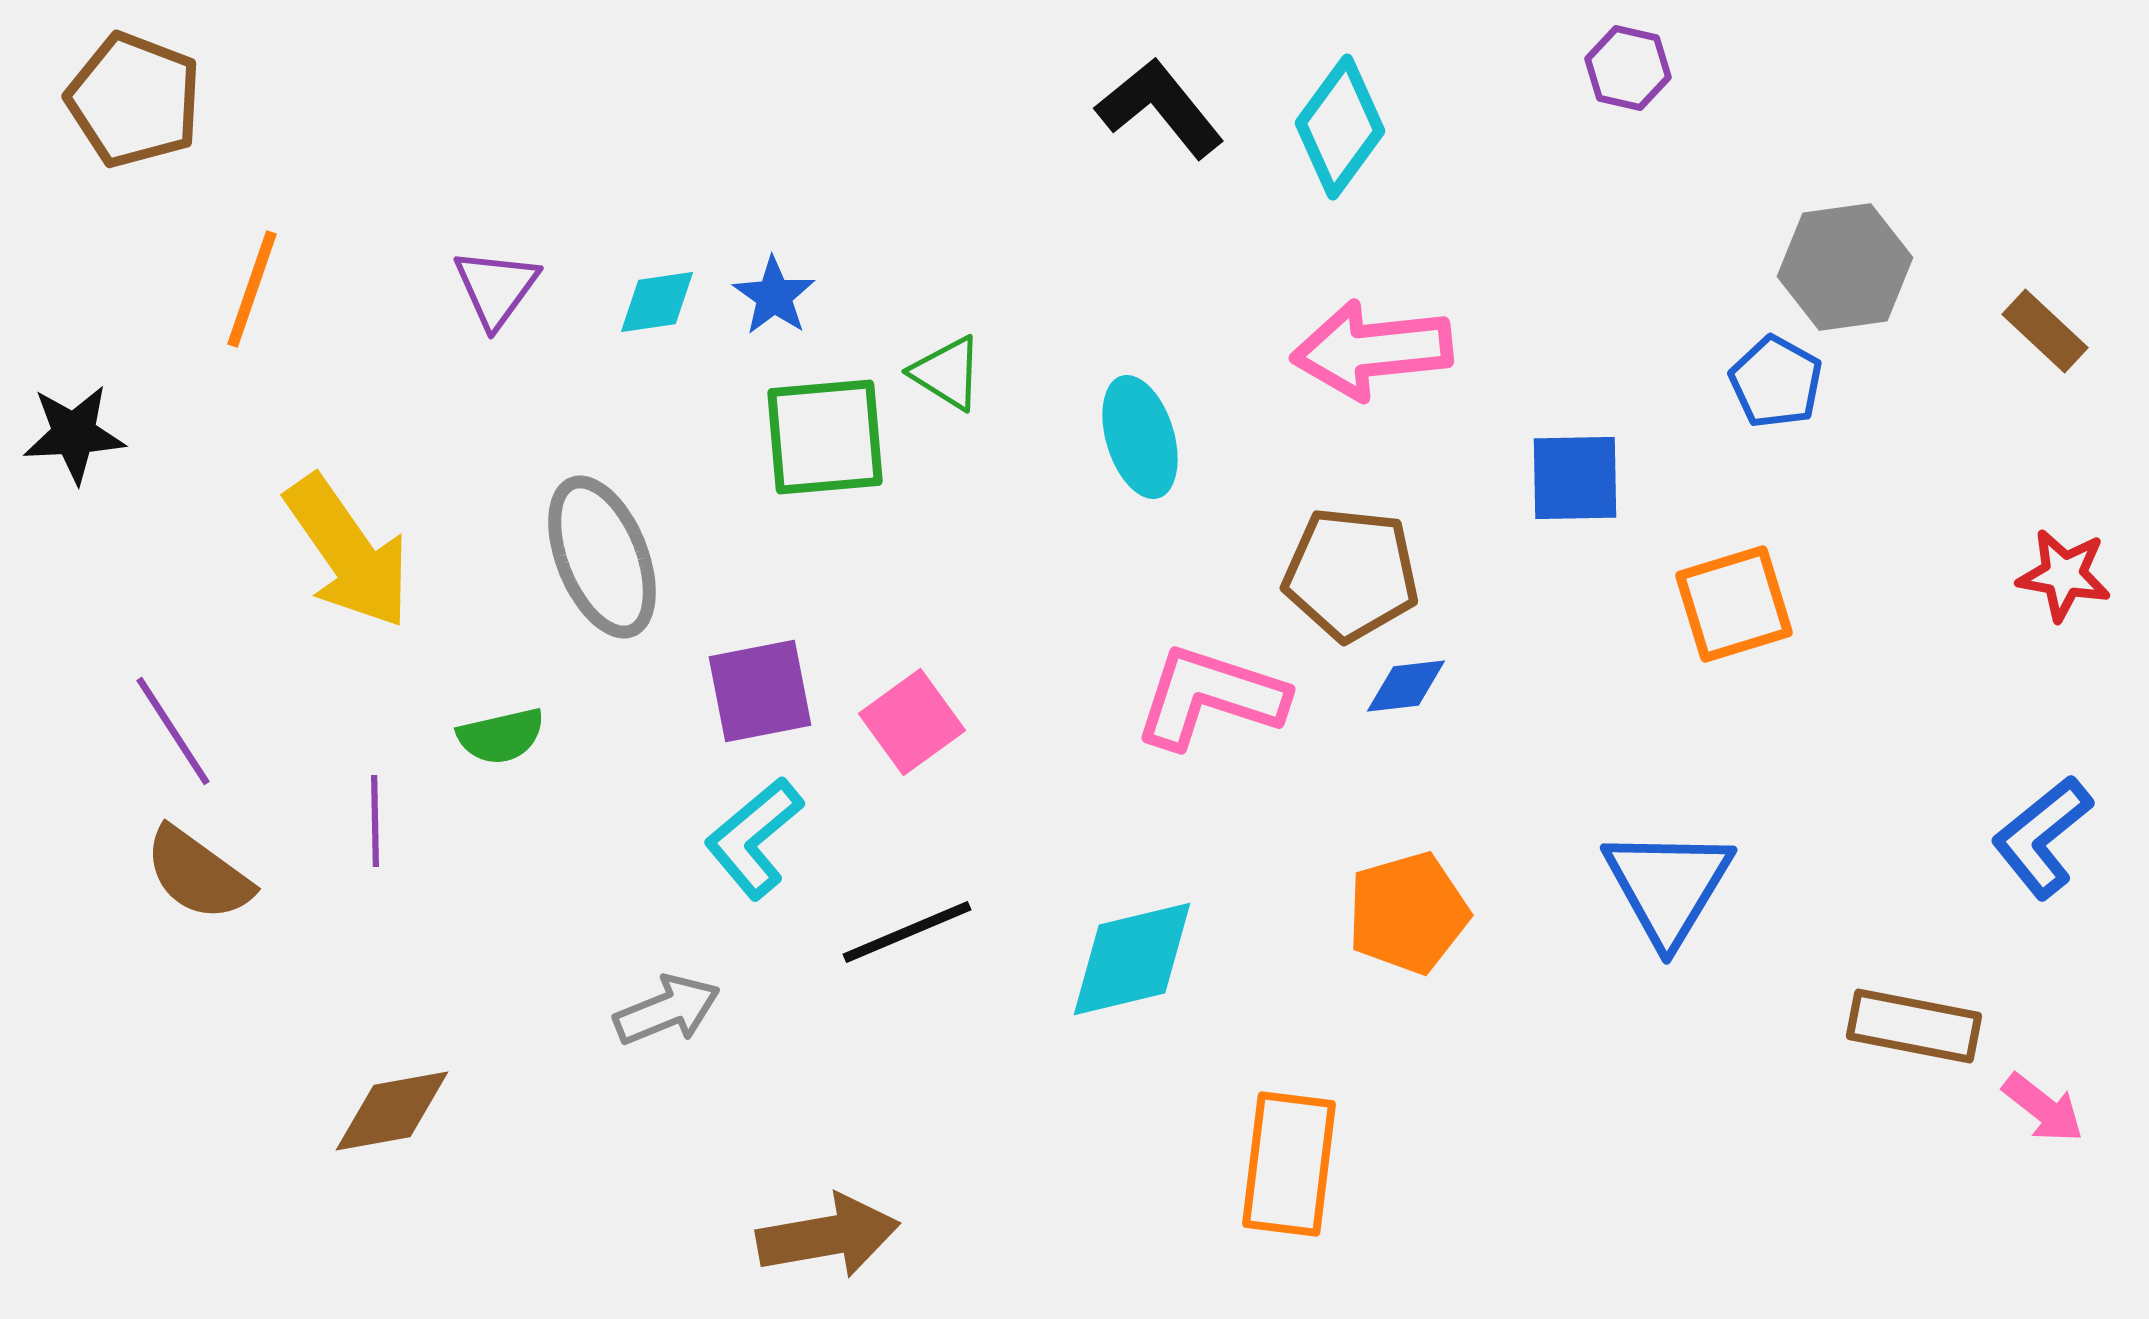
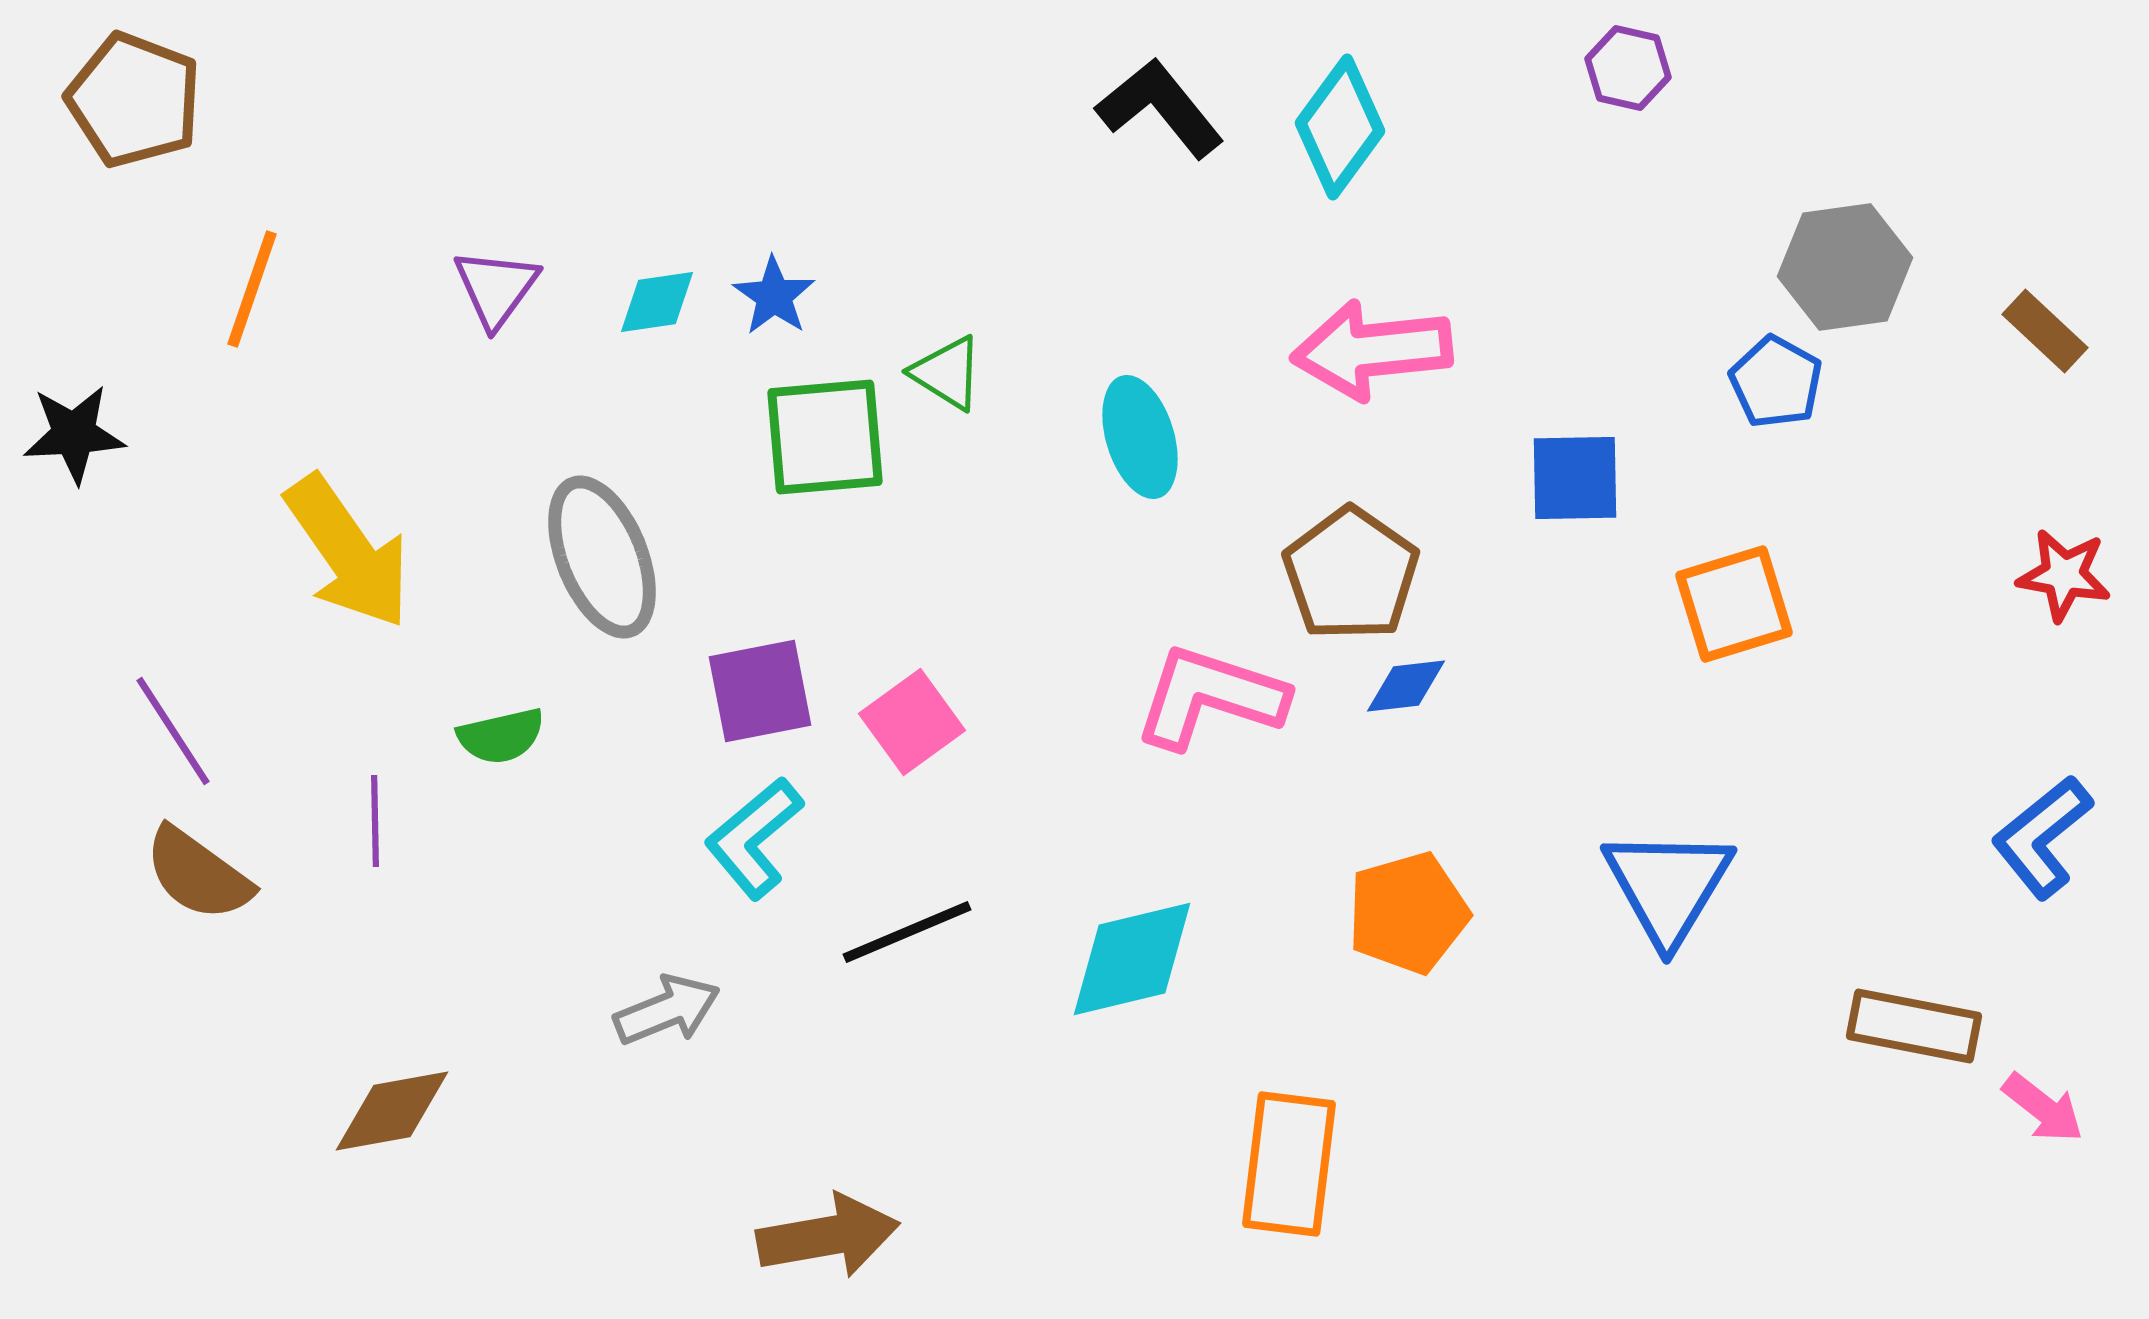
brown pentagon at (1351, 574): rotated 29 degrees clockwise
